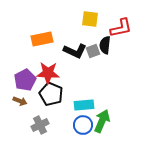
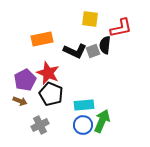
red star: rotated 20 degrees clockwise
